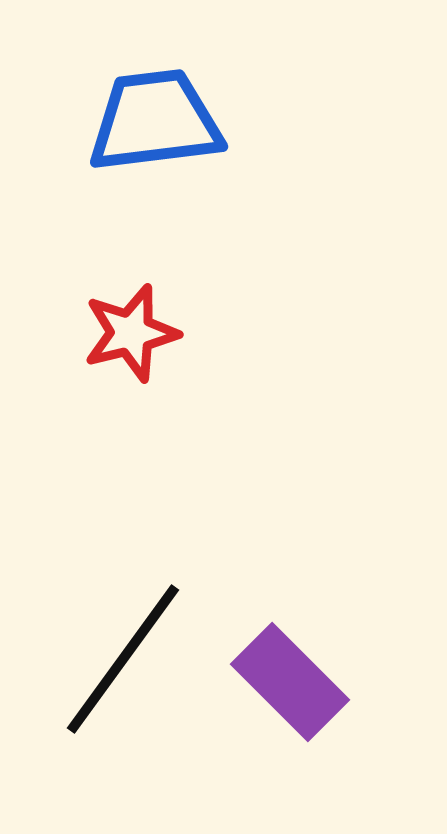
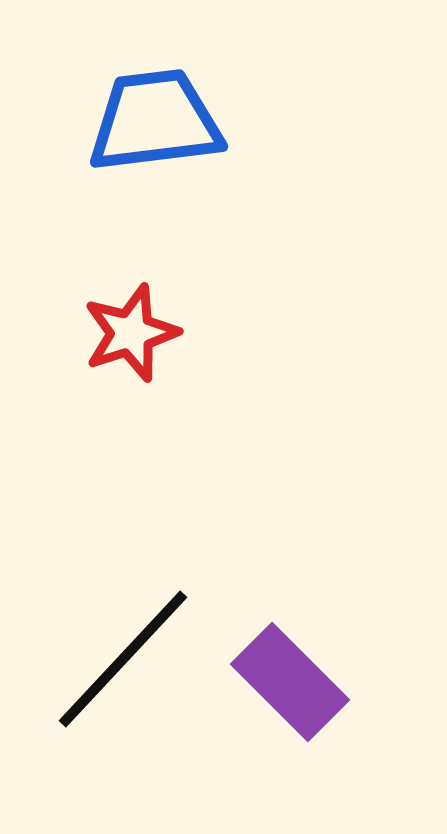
red star: rotated 4 degrees counterclockwise
black line: rotated 7 degrees clockwise
